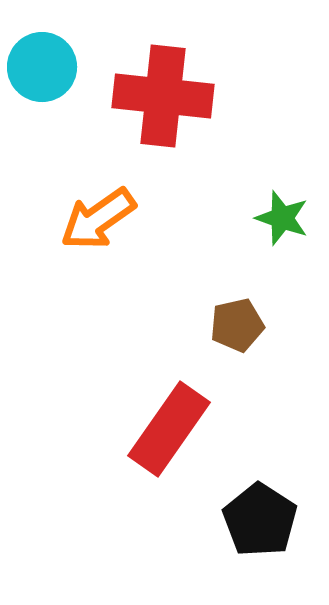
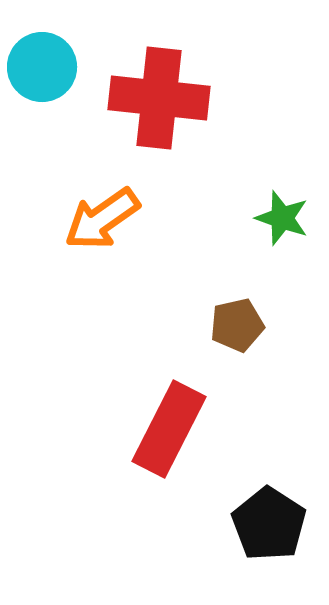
red cross: moved 4 px left, 2 px down
orange arrow: moved 4 px right
red rectangle: rotated 8 degrees counterclockwise
black pentagon: moved 9 px right, 4 px down
